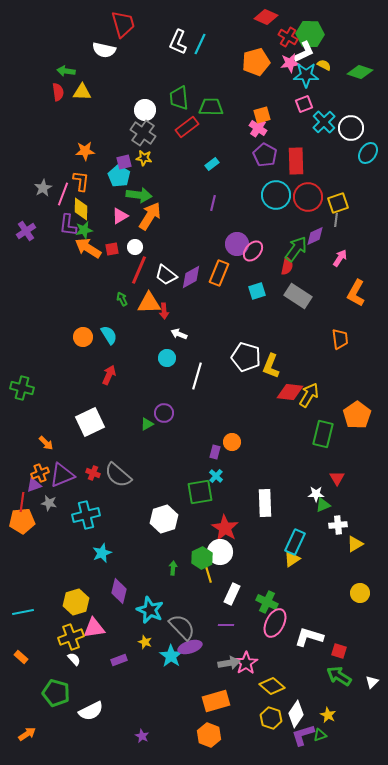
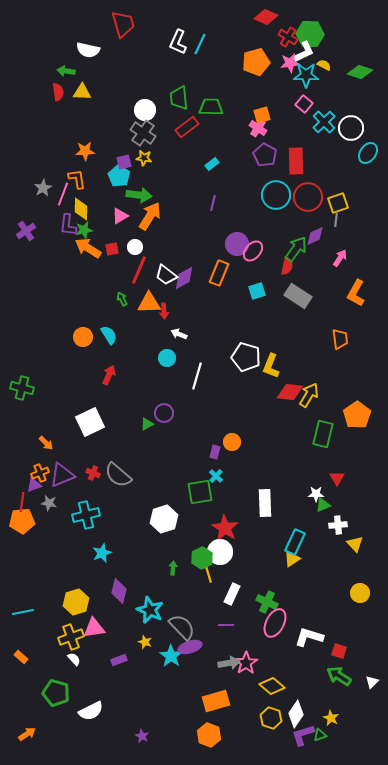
white semicircle at (104, 50): moved 16 px left
pink square at (304, 104): rotated 30 degrees counterclockwise
orange L-shape at (81, 181): moved 4 px left, 2 px up; rotated 15 degrees counterclockwise
purple diamond at (191, 277): moved 7 px left, 1 px down
yellow triangle at (355, 544): rotated 42 degrees counterclockwise
yellow star at (328, 715): moved 3 px right, 3 px down
